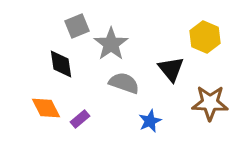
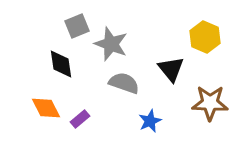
gray star: rotated 16 degrees counterclockwise
